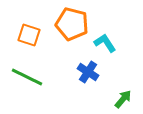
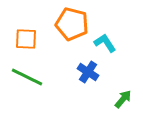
orange square: moved 3 px left, 4 px down; rotated 15 degrees counterclockwise
